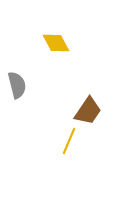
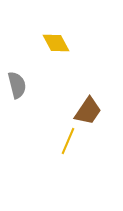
yellow line: moved 1 px left
